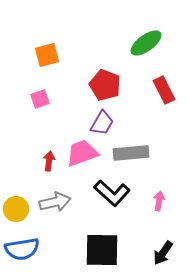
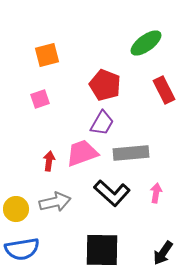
pink arrow: moved 3 px left, 8 px up
